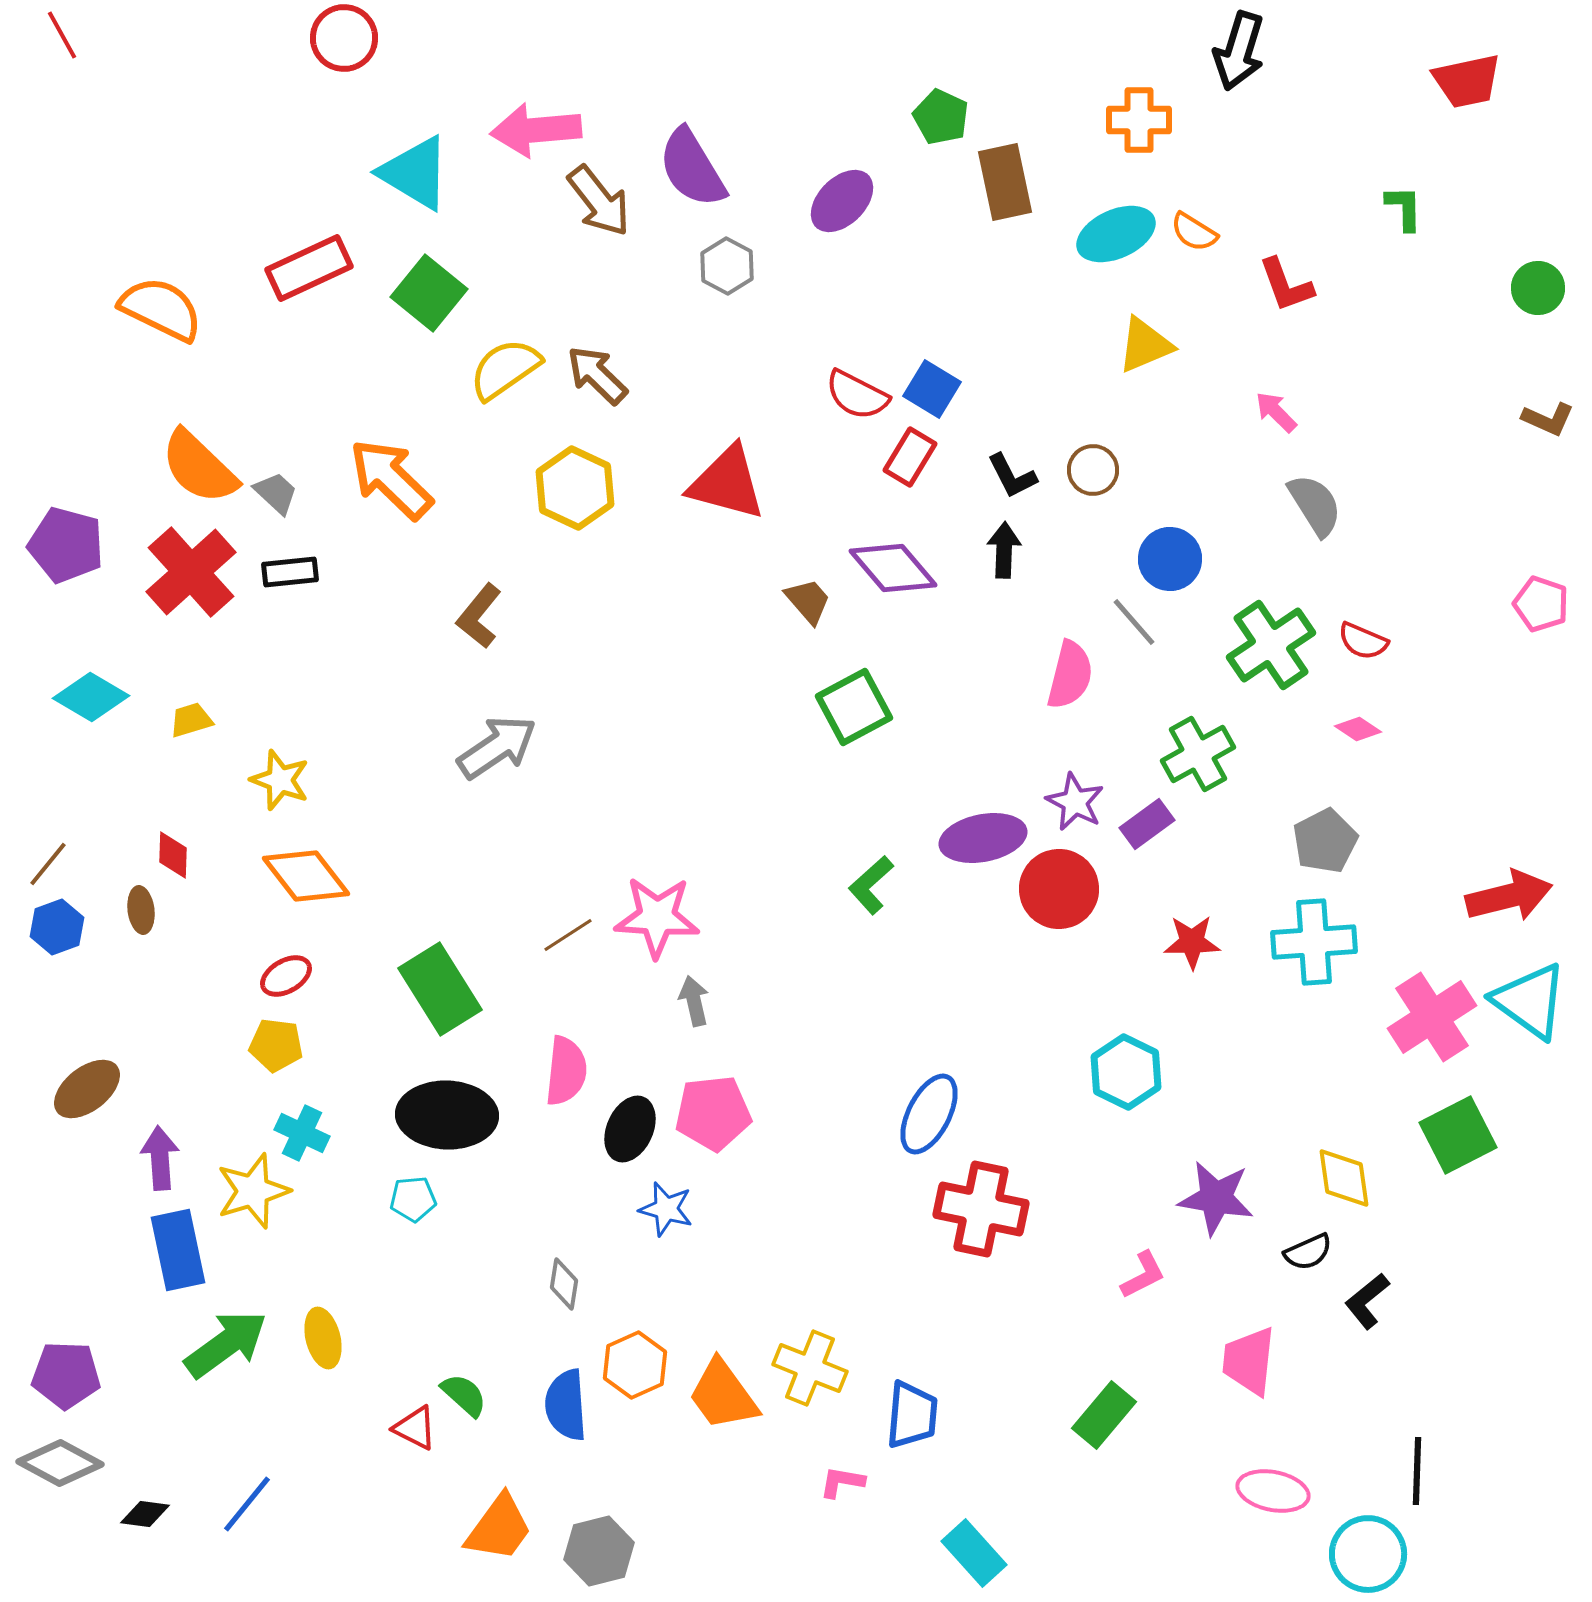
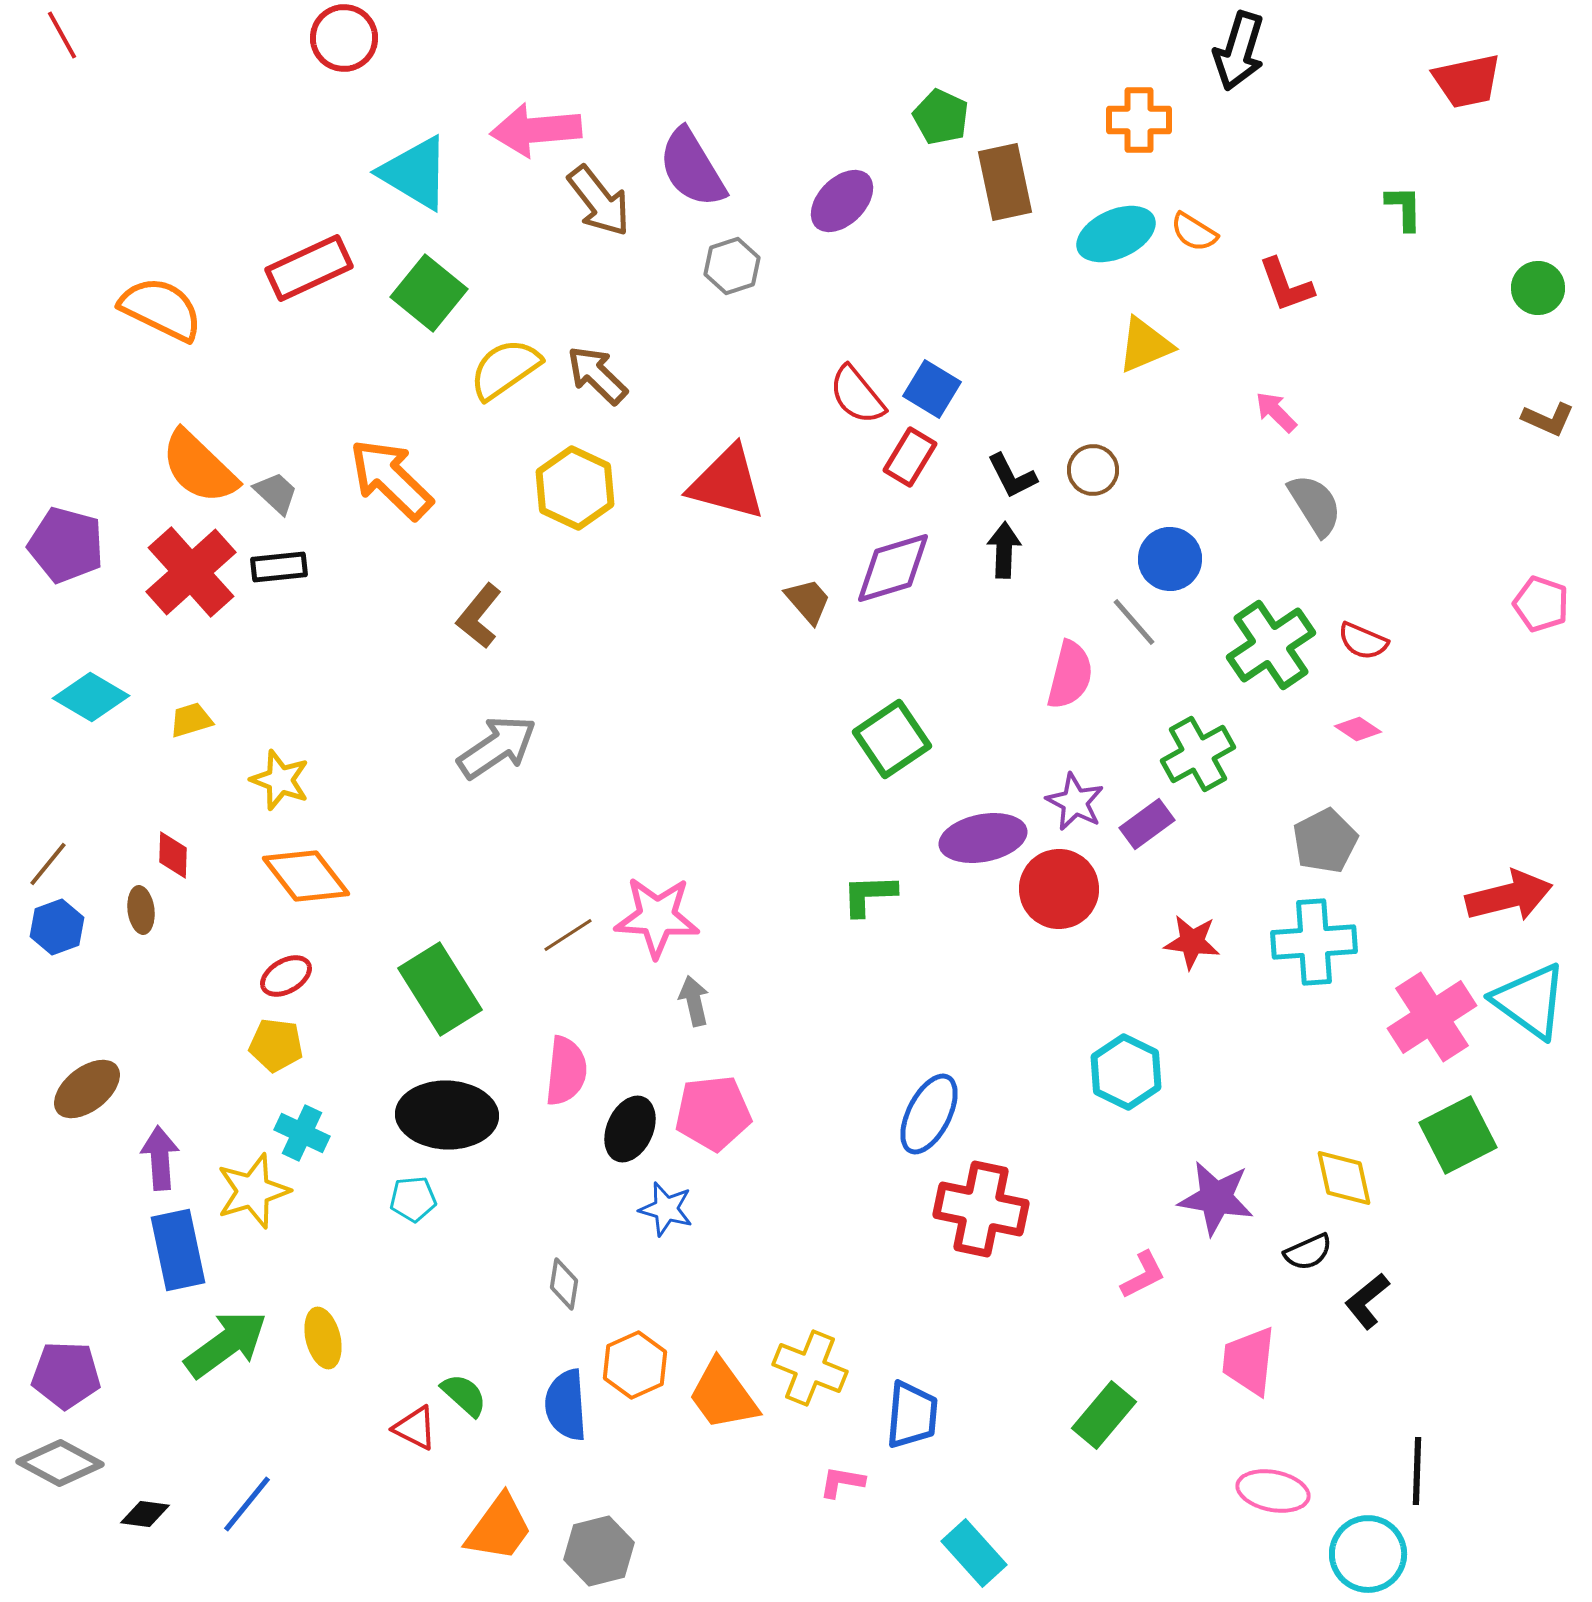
gray hexagon at (727, 266): moved 5 px right; rotated 14 degrees clockwise
red semicircle at (857, 395): rotated 24 degrees clockwise
purple diamond at (893, 568): rotated 66 degrees counterclockwise
black rectangle at (290, 572): moved 11 px left, 5 px up
green square at (854, 707): moved 38 px right, 32 px down; rotated 6 degrees counterclockwise
green L-shape at (871, 885): moved 2 px left, 10 px down; rotated 40 degrees clockwise
red star at (1192, 942): rotated 8 degrees clockwise
yellow diamond at (1344, 1178): rotated 4 degrees counterclockwise
